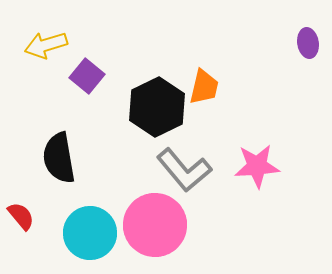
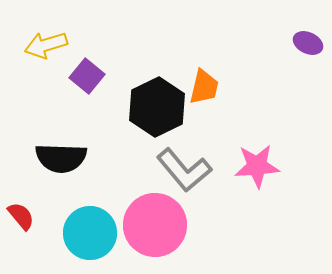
purple ellipse: rotated 56 degrees counterclockwise
black semicircle: moved 2 px right; rotated 78 degrees counterclockwise
